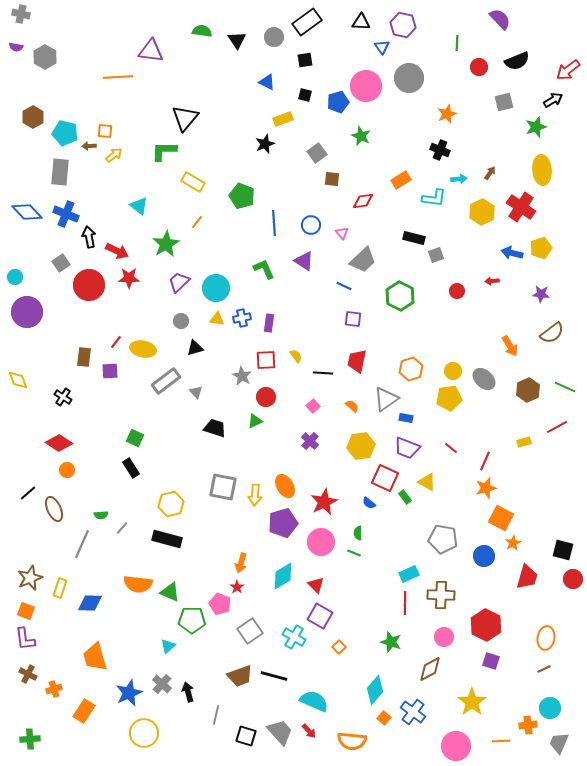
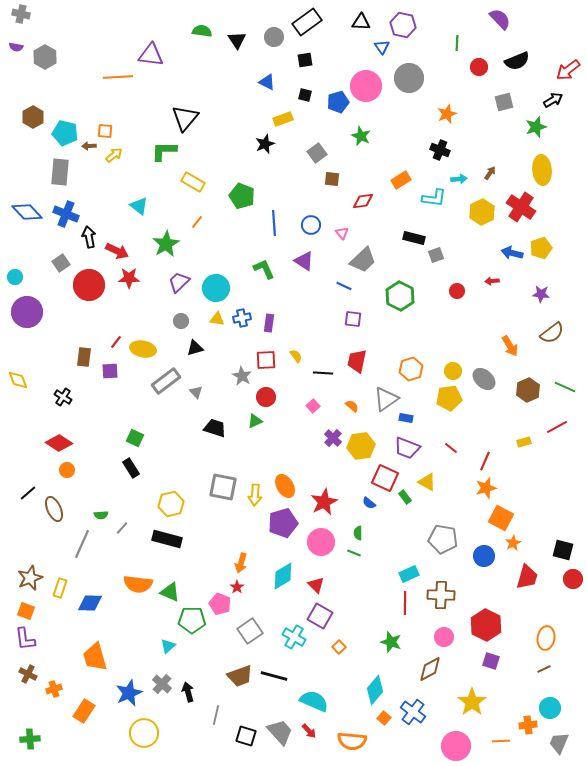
purple triangle at (151, 51): moved 4 px down
purple cross at (310, 441): moved 23 px right, 3 px up
